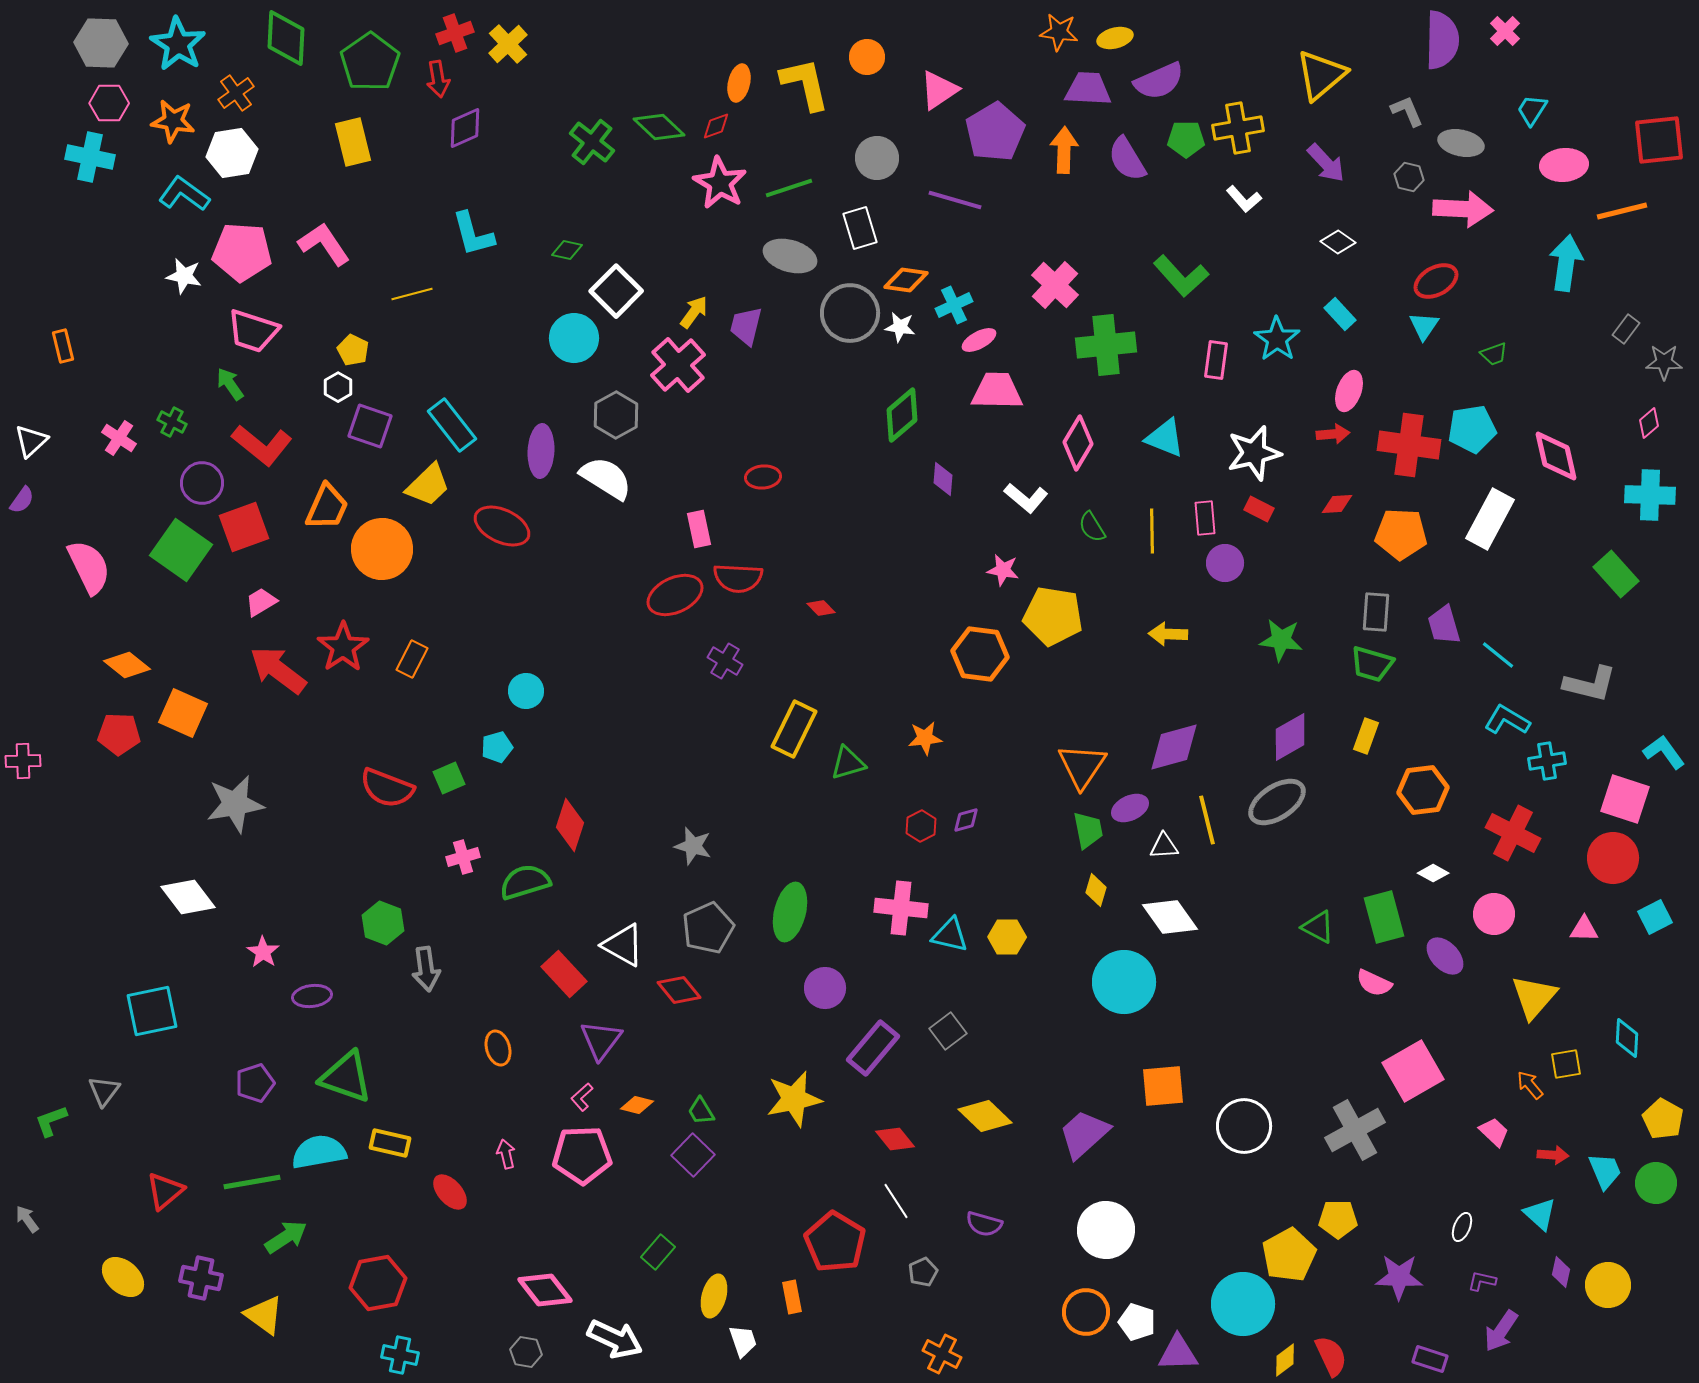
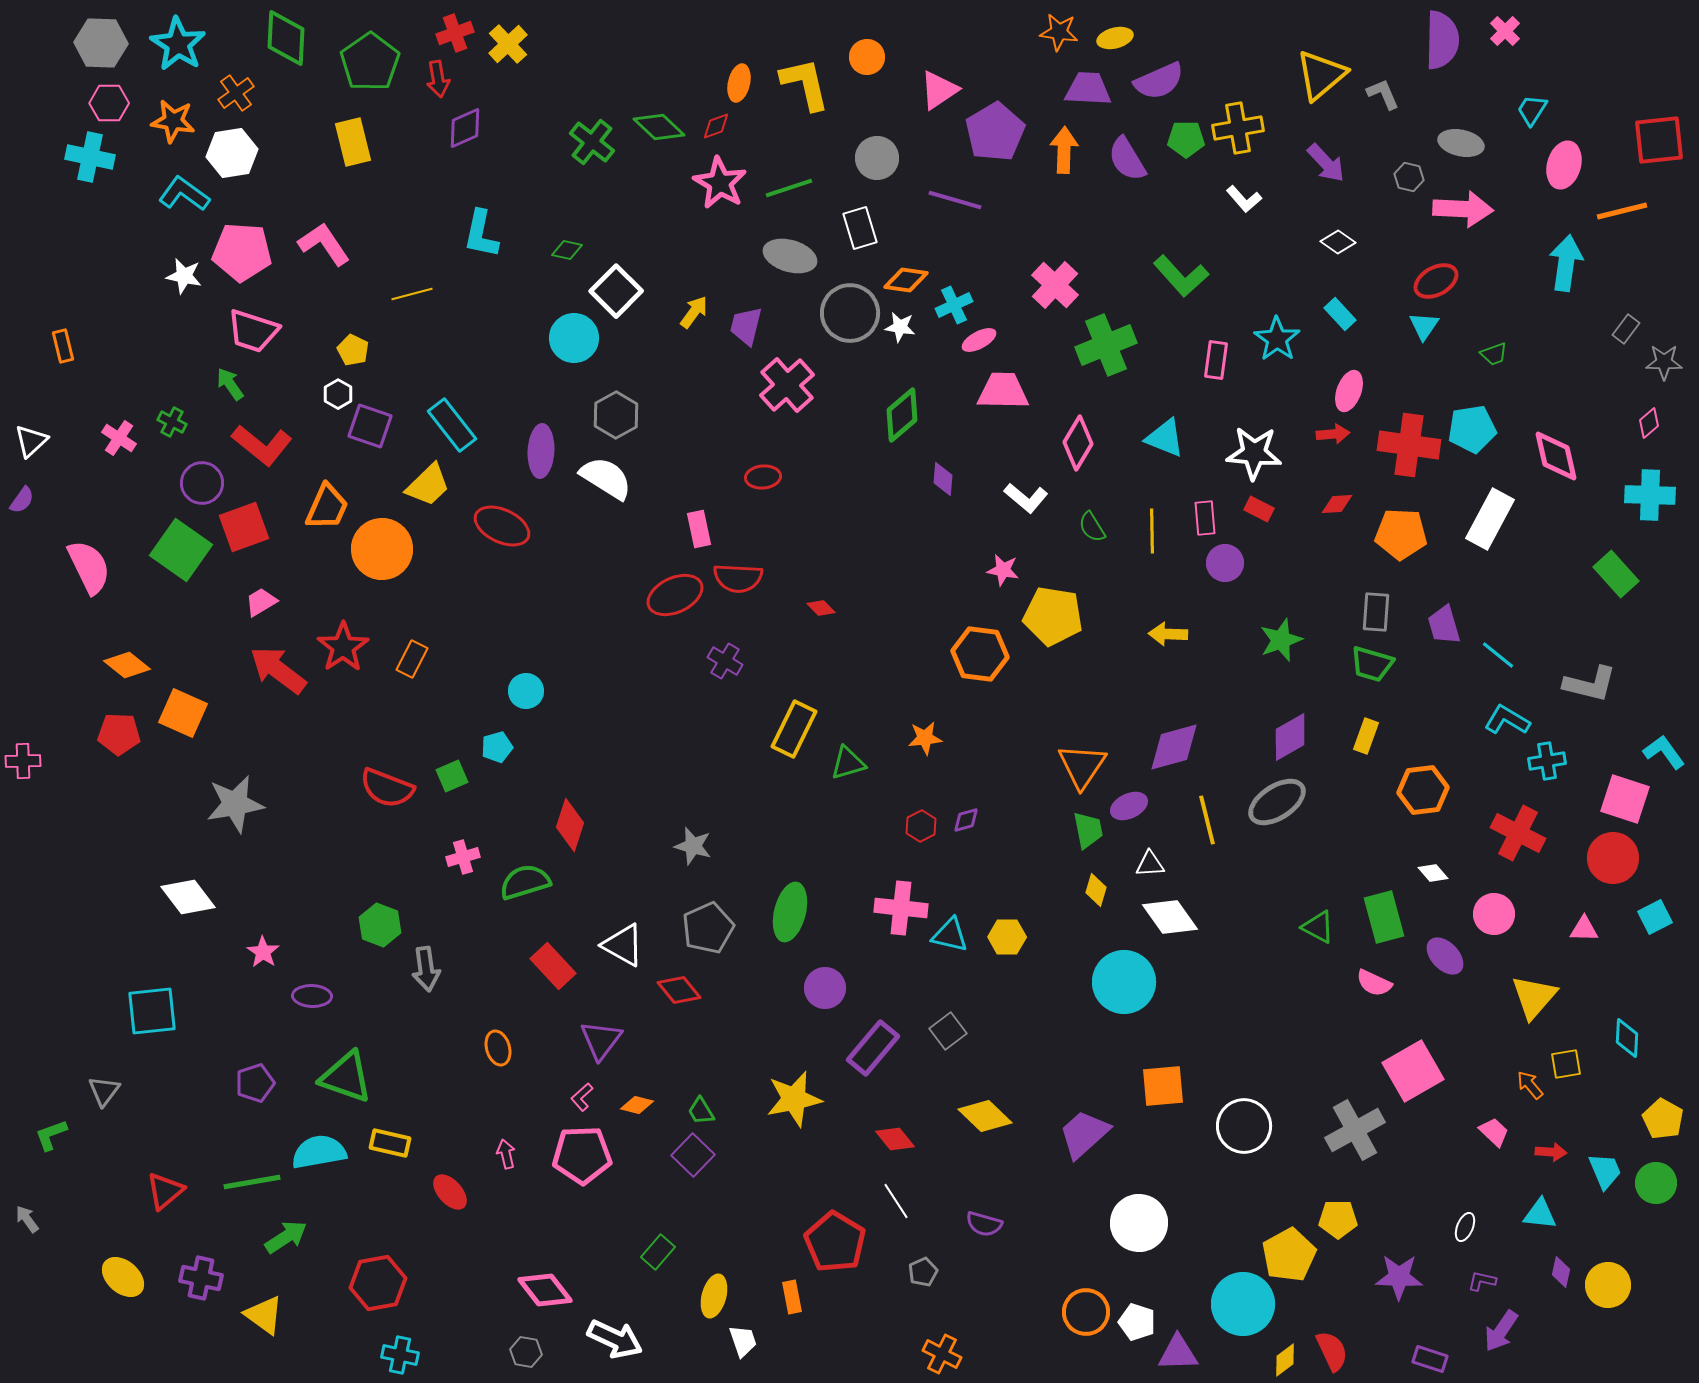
gray L-shape at (1407, 111): moved 24 px left, 17 px up
pink ellipse at (1564, 165): rotated 69 degrees counterclockwise
cyan L-shape at (473, 234): moved 8 px right; rotated 27 degrees clockwise
green cross at (1106, 345): rotated 16 degrees counterclockwise
pink cross at (678, 365): moved 109 px right, 20 px down
white hexagon at (338, 387): moved 7 px down
pink trapezoid at (997, 391): moved 6 px right
white star at (1254, 453): rotated 18 degrees clockwise
green star at (1281, 640): rotated 27 degrees counterclockwise
green square at (449, 778): moved 3 px right, 2 px up
purple ellipse at (1130, 808): moved 1 px left, 2 px up
red cross at (1513, 833): moved 5 px right
white triangle at (1164, 846): moved 14 px left, 18 px down
white diamond at (1433, 873): rotated 20 degrees clockwise
green hexagon at (383, 923): moved 3 px left, 2 px down
red rectangle at (564, 974): moved 11 px left, 8 px up
purple ellipse at (312, 996): rotated 9 degrees clockwise
cyan square at (152, 1011): rotated 6 degrees clockwise
green L-shape at (51, 1121): moved 14 px down
red arrow at (1553, 1155): moved 2 px left, 3 px up
cyan triangle at (1540, 1214): rotated 36 degrees counterclockwise
white ellipse at (1462, 1227): moved 3 px right
white circle at (1106, 1230): moved 33 px right, 7 px up
red semicircle at (1331, 1356): moved 1 px right, 5 px up
